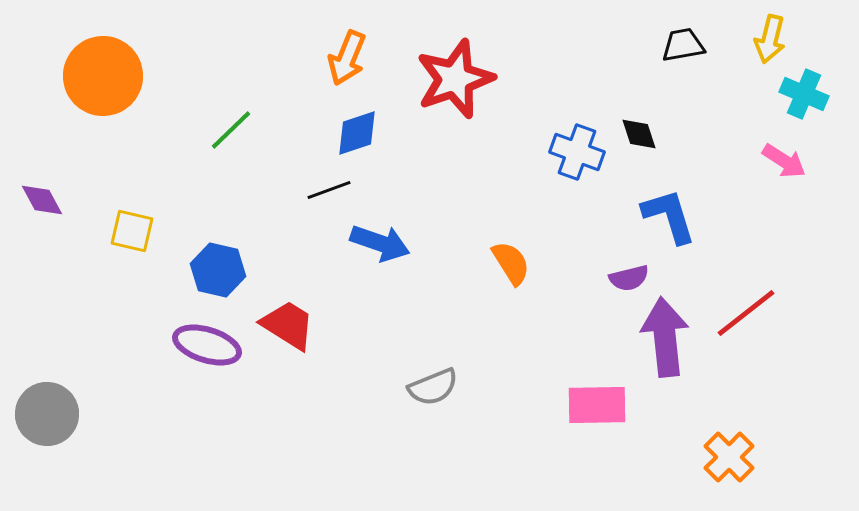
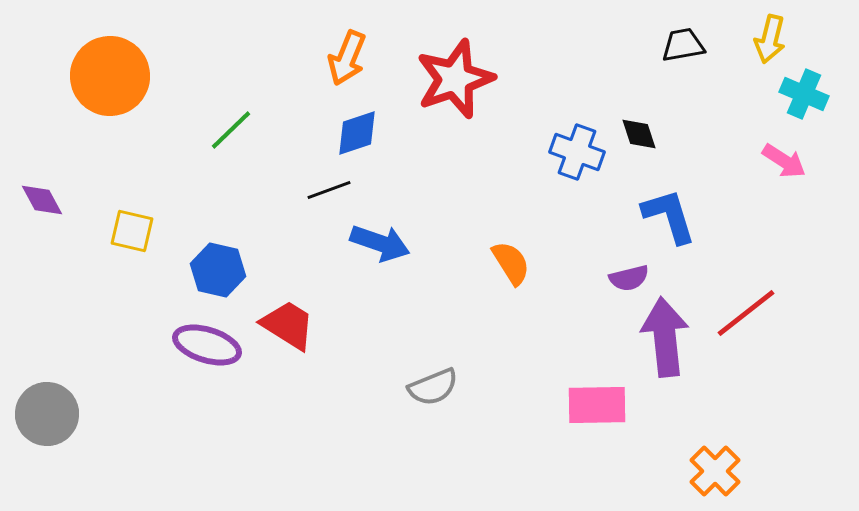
orange circle: moved 7 px right
orange cross: moved 14 px left, 14 px down
